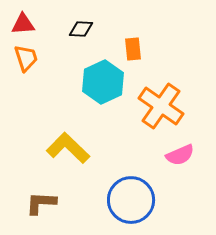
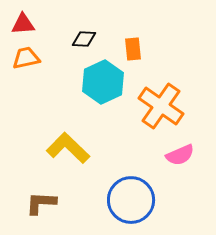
black diamond: moved 3 px right, 10 px down
orange trapezoid: rotated 84 degrees counterclockwise
